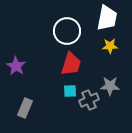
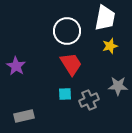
white trapezoid: moved 2 px left
yellow star: rotated 14 degrees counterclockwise
red trapezoid: rotated 50 degrees counterclockwise
gray star: moved 8 px right
cyan square: moved 5 px left, 3 px down
gray rectangle: moved 1 px left, 8 px down; rotated 54 degrees clockwise
